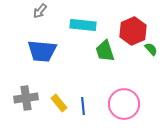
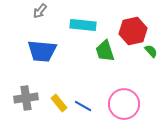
red hexagon: rotated 12 degrees clockwise
green semicircle: moved 2 px down
blue line: rotated 54 degrees counterclockwise
